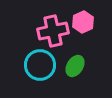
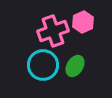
pink cross: rotated 8 degrees counterclockwise
cyan circle: moved 3 px right
